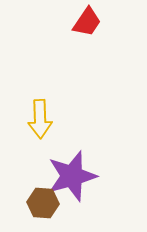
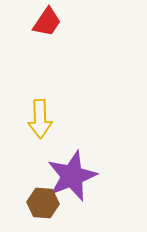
red trapezoid: moved 40 px left
purple star: rotated 6 degrees counterclockwise
